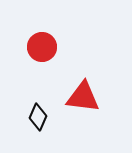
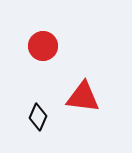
red circle: moved 1 px right, 1 px up
